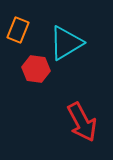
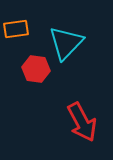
orange rectangle: moved 2 px left, 1 px up; rotated 60 degrees clockwise
cyan triangle: rotated 15 degrees counterclockwise
